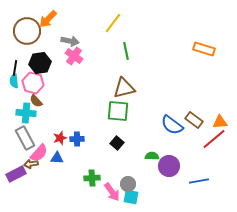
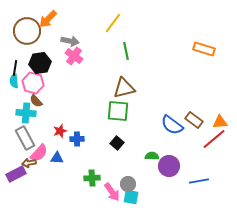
red star: moved 7 px up
brown arrow: moved 2 px left, 1 px up
